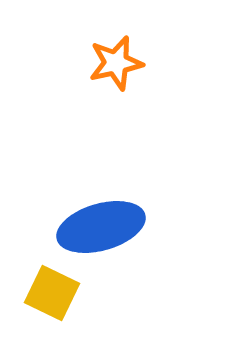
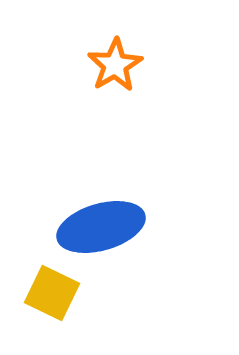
orange star: moved 1 px left, 2 px down; rotated 18 degrees counterclockwise
